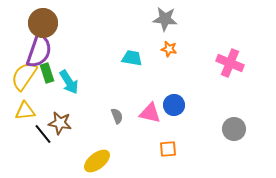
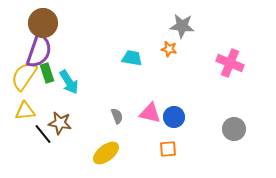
gray star: moved 17 px right, 7 px down
blue circle: moved 12 px down
yellow ellipse: moved 9 px right, 8 px up
